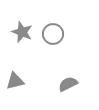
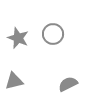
gray star: moved 4 px left, 6 px down
gray triangle: moved 1 px left
